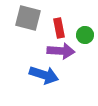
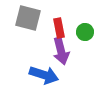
green circle: moved 3 px up
purple arrow: rotated 72 degrees clockwise
